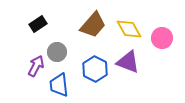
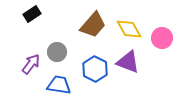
black rectangle: moved 6 px left, 10 px up
purple arrow: moved 5 px left, 2 px up; rotated 10 degrees clockwise
blue trapezoid: rotated 105 degrees clockwise
